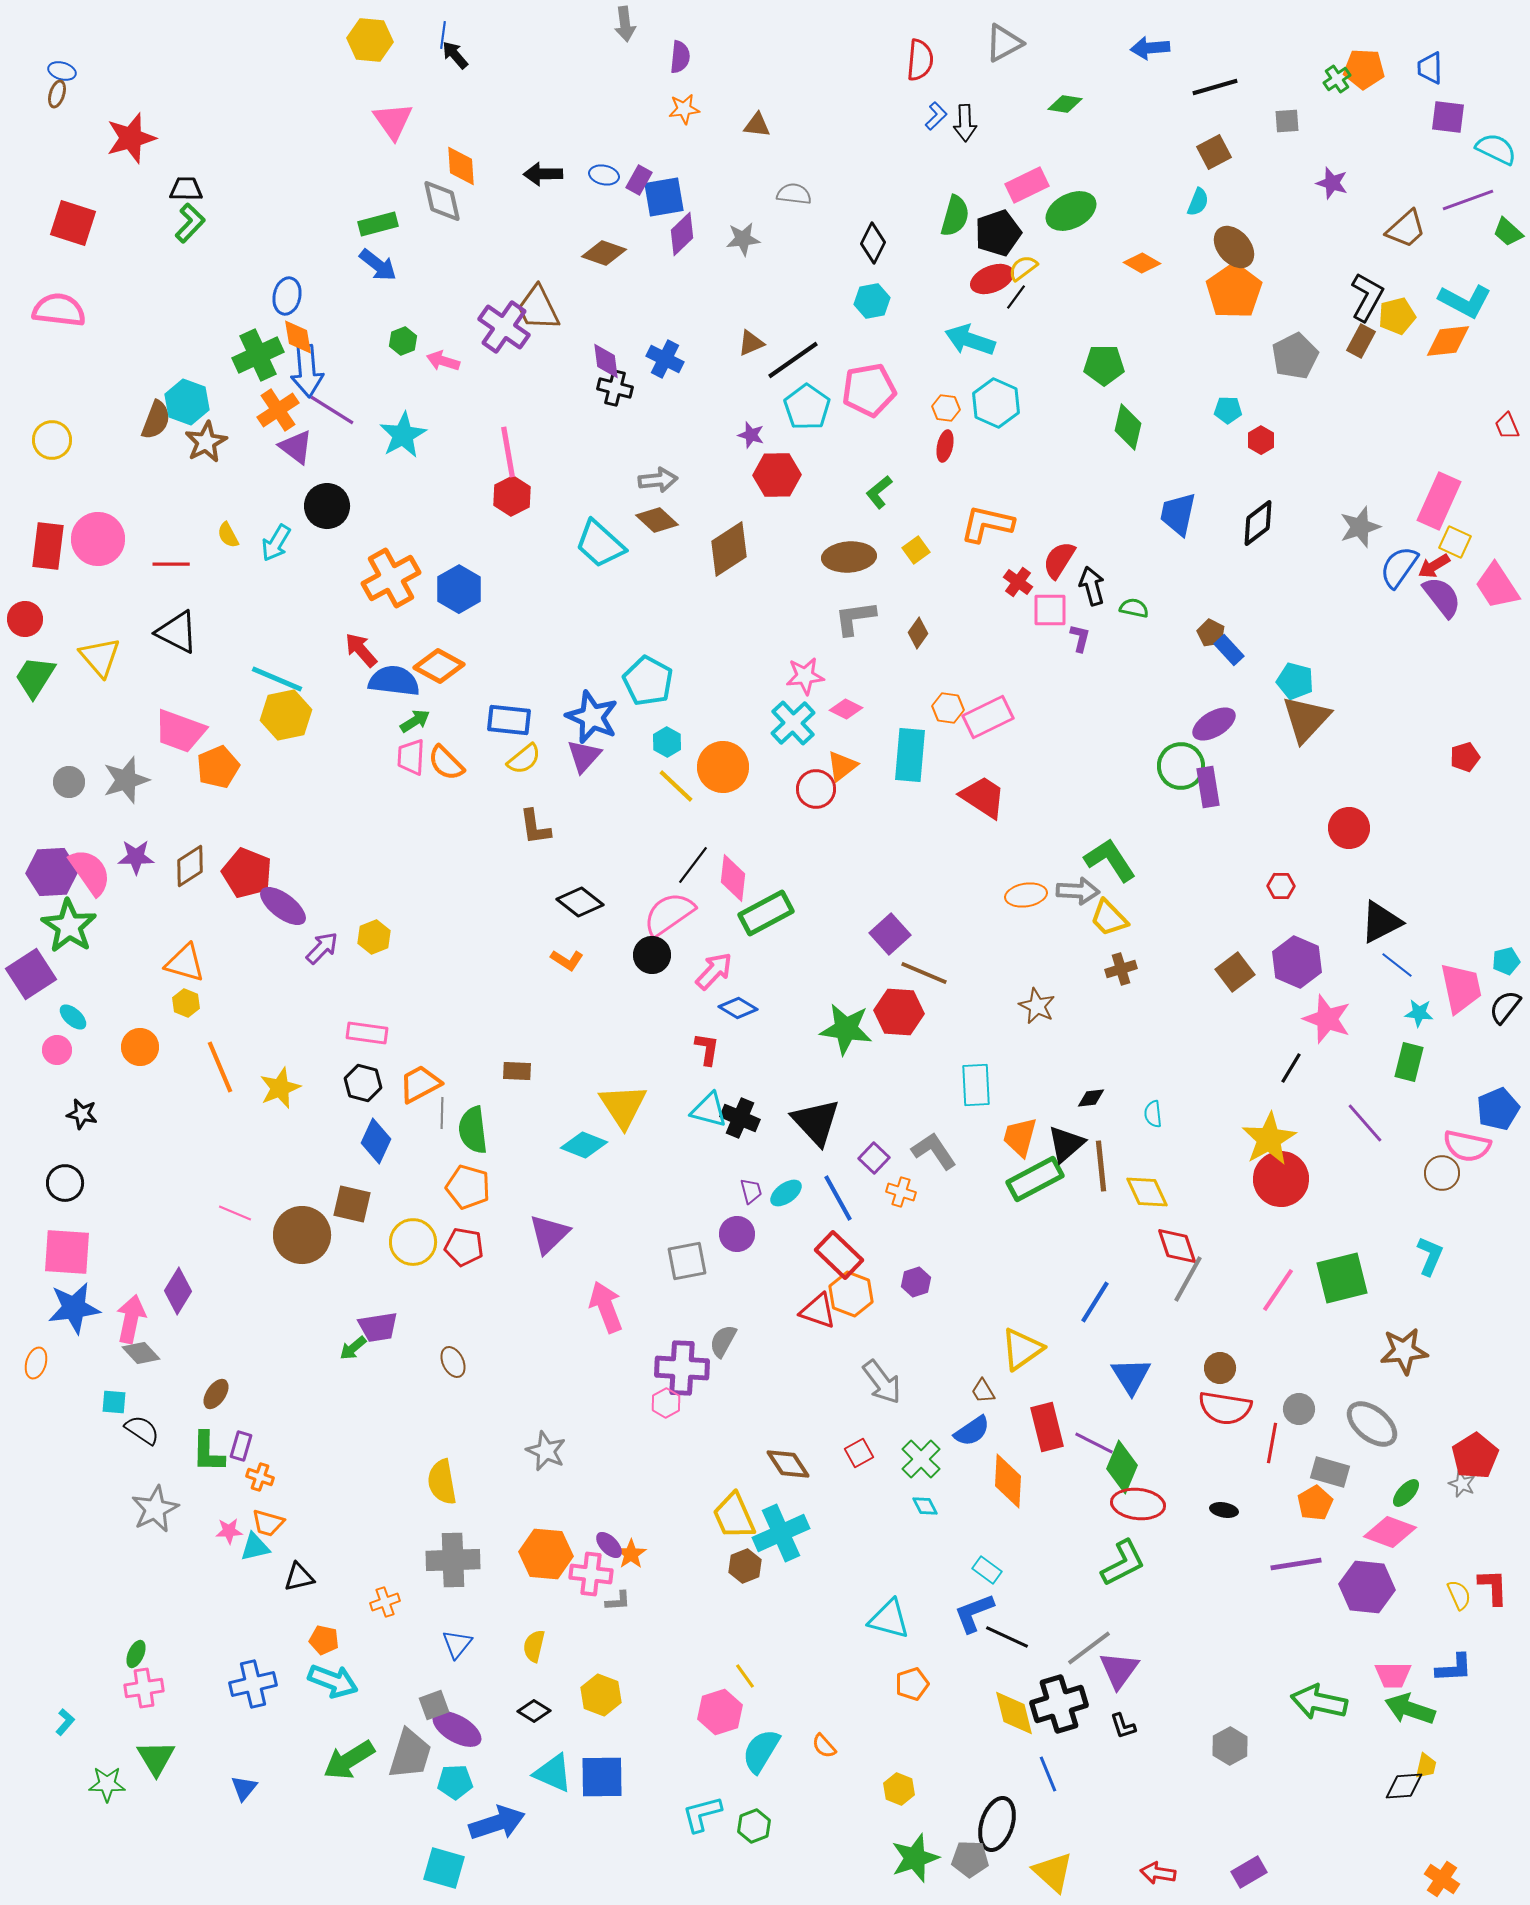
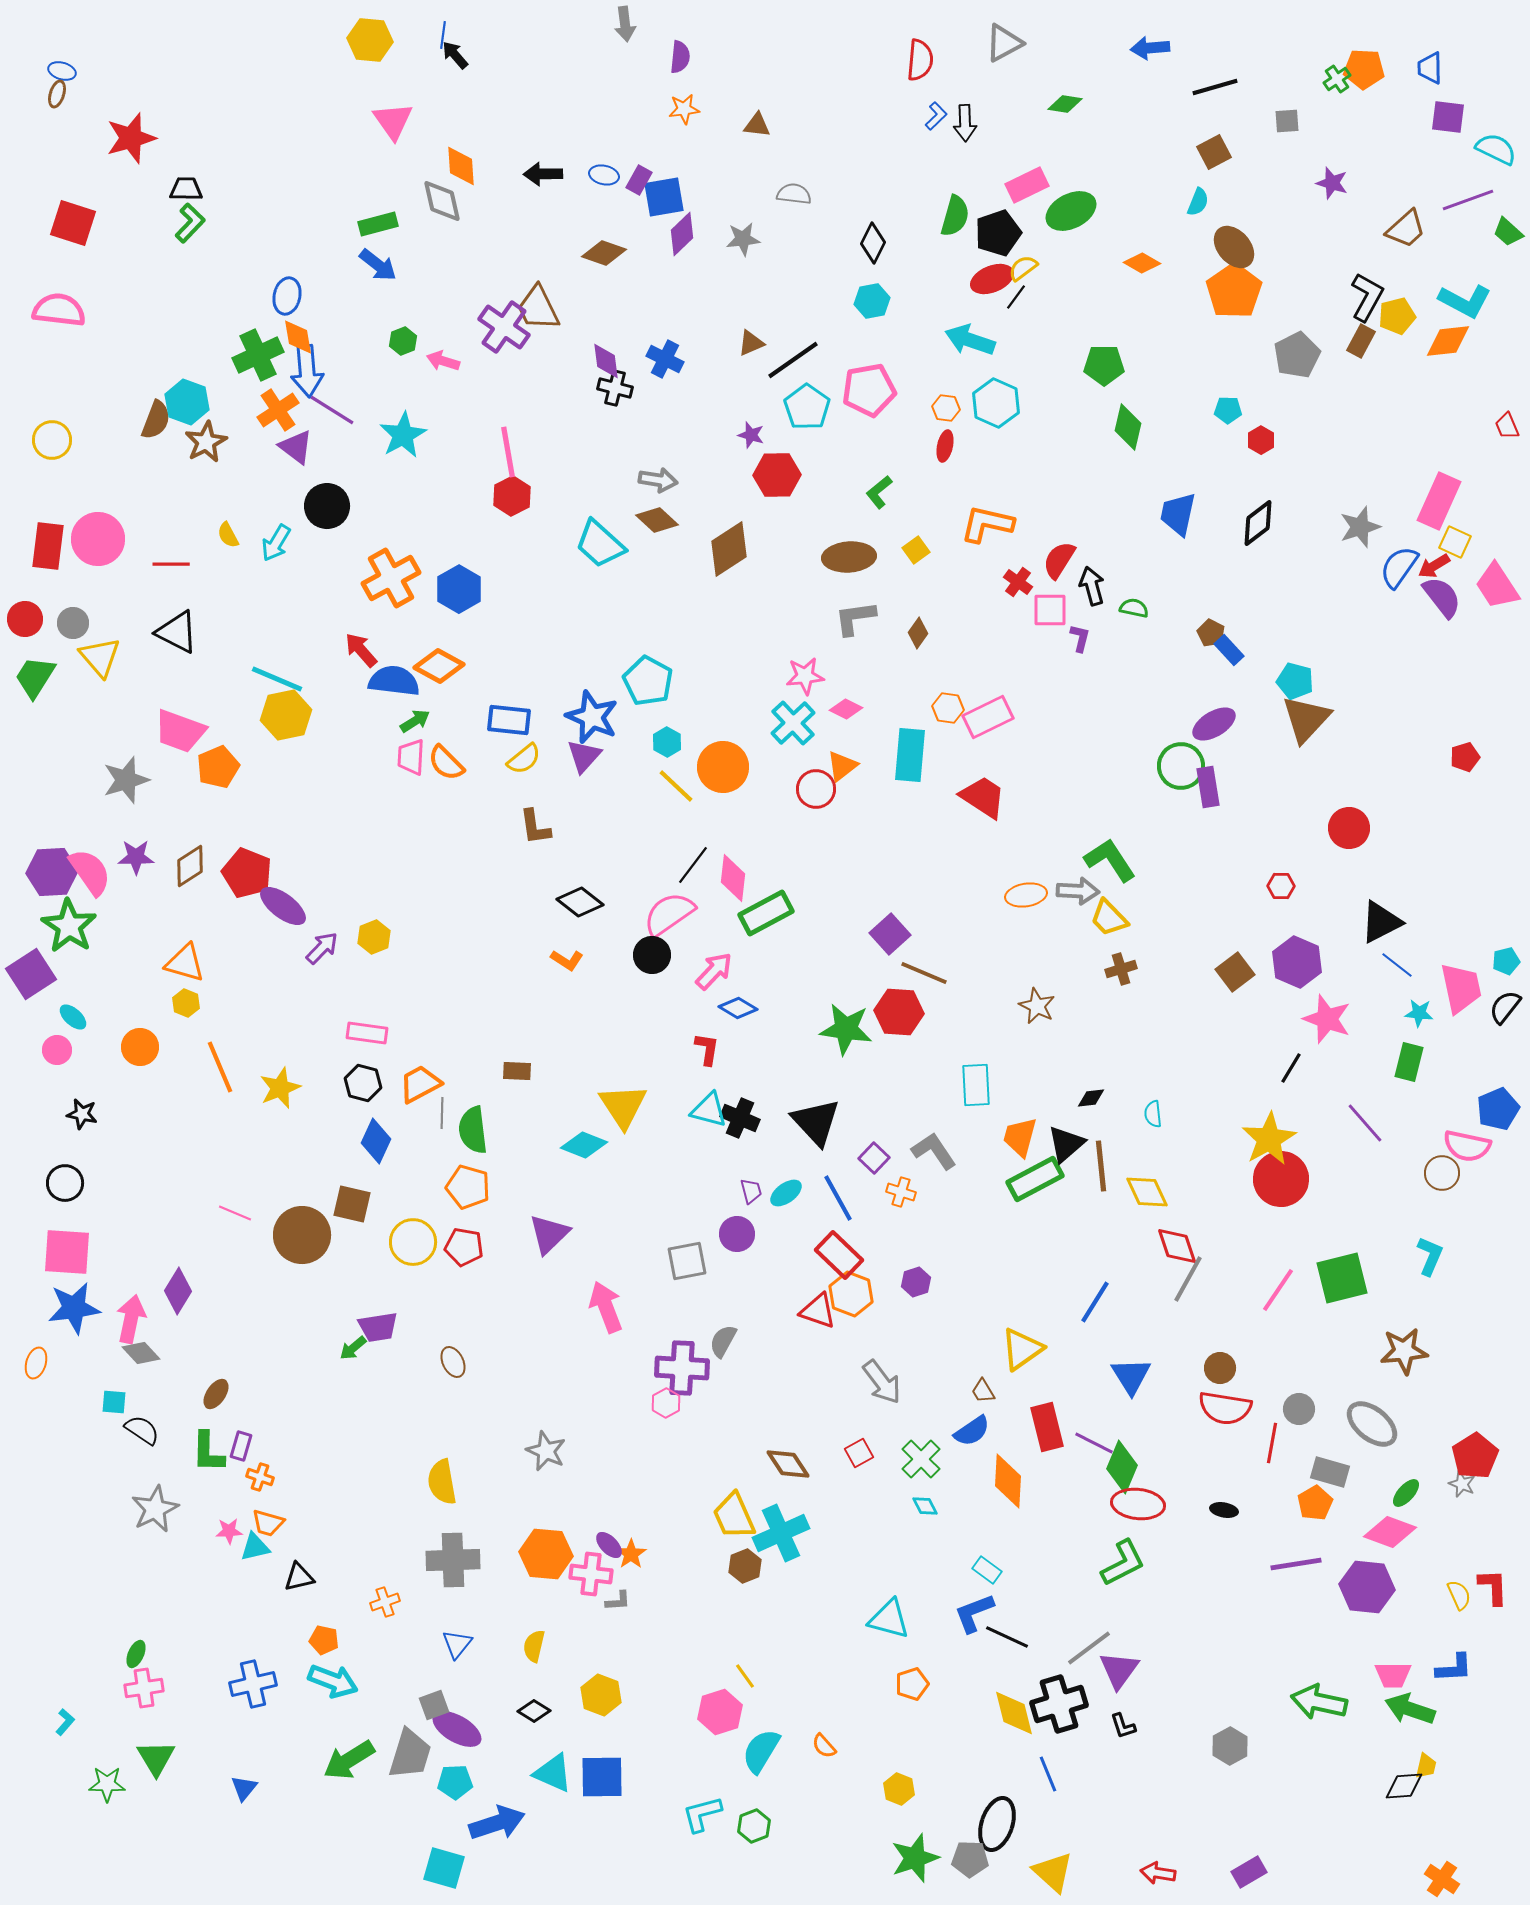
gray pentagon at (1295, 356): moved 2 px right, 1 px up
gray arrow at (658, 480): rotated 15 degrees clockwise
gray circle at (69, 782): moved 4 px right, 159 px up
